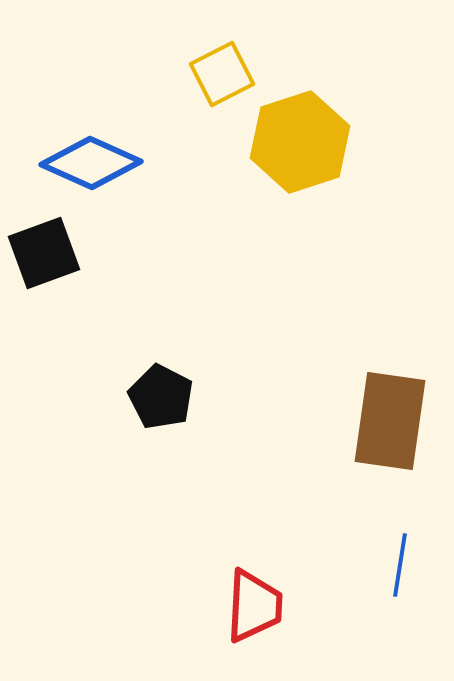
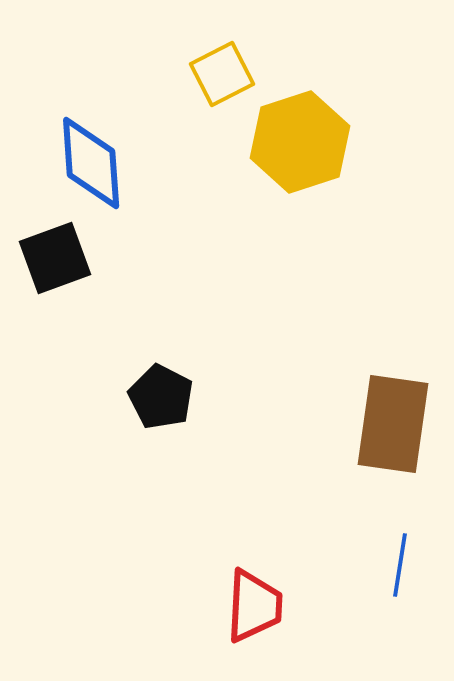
blue diamond: rotated 62 degrees clockwise
black square: moved 11 px right, 5 px down
brown rectangle: moved 3 px right, 3 px down
